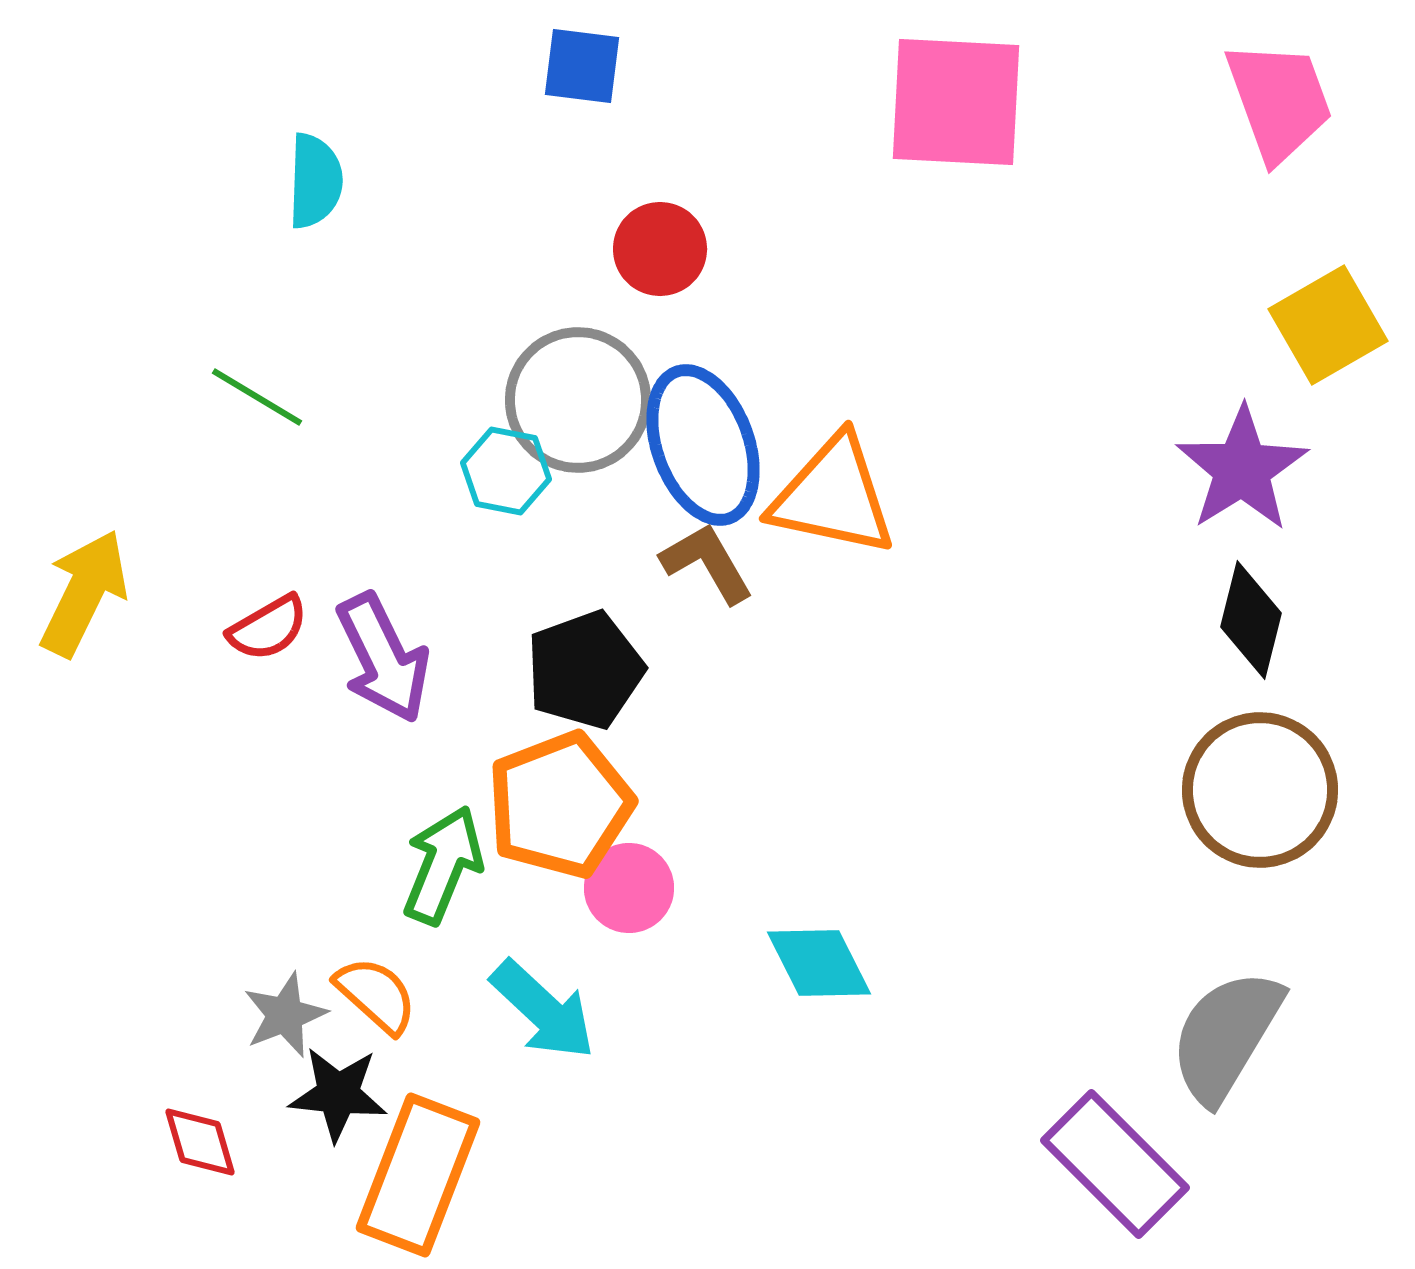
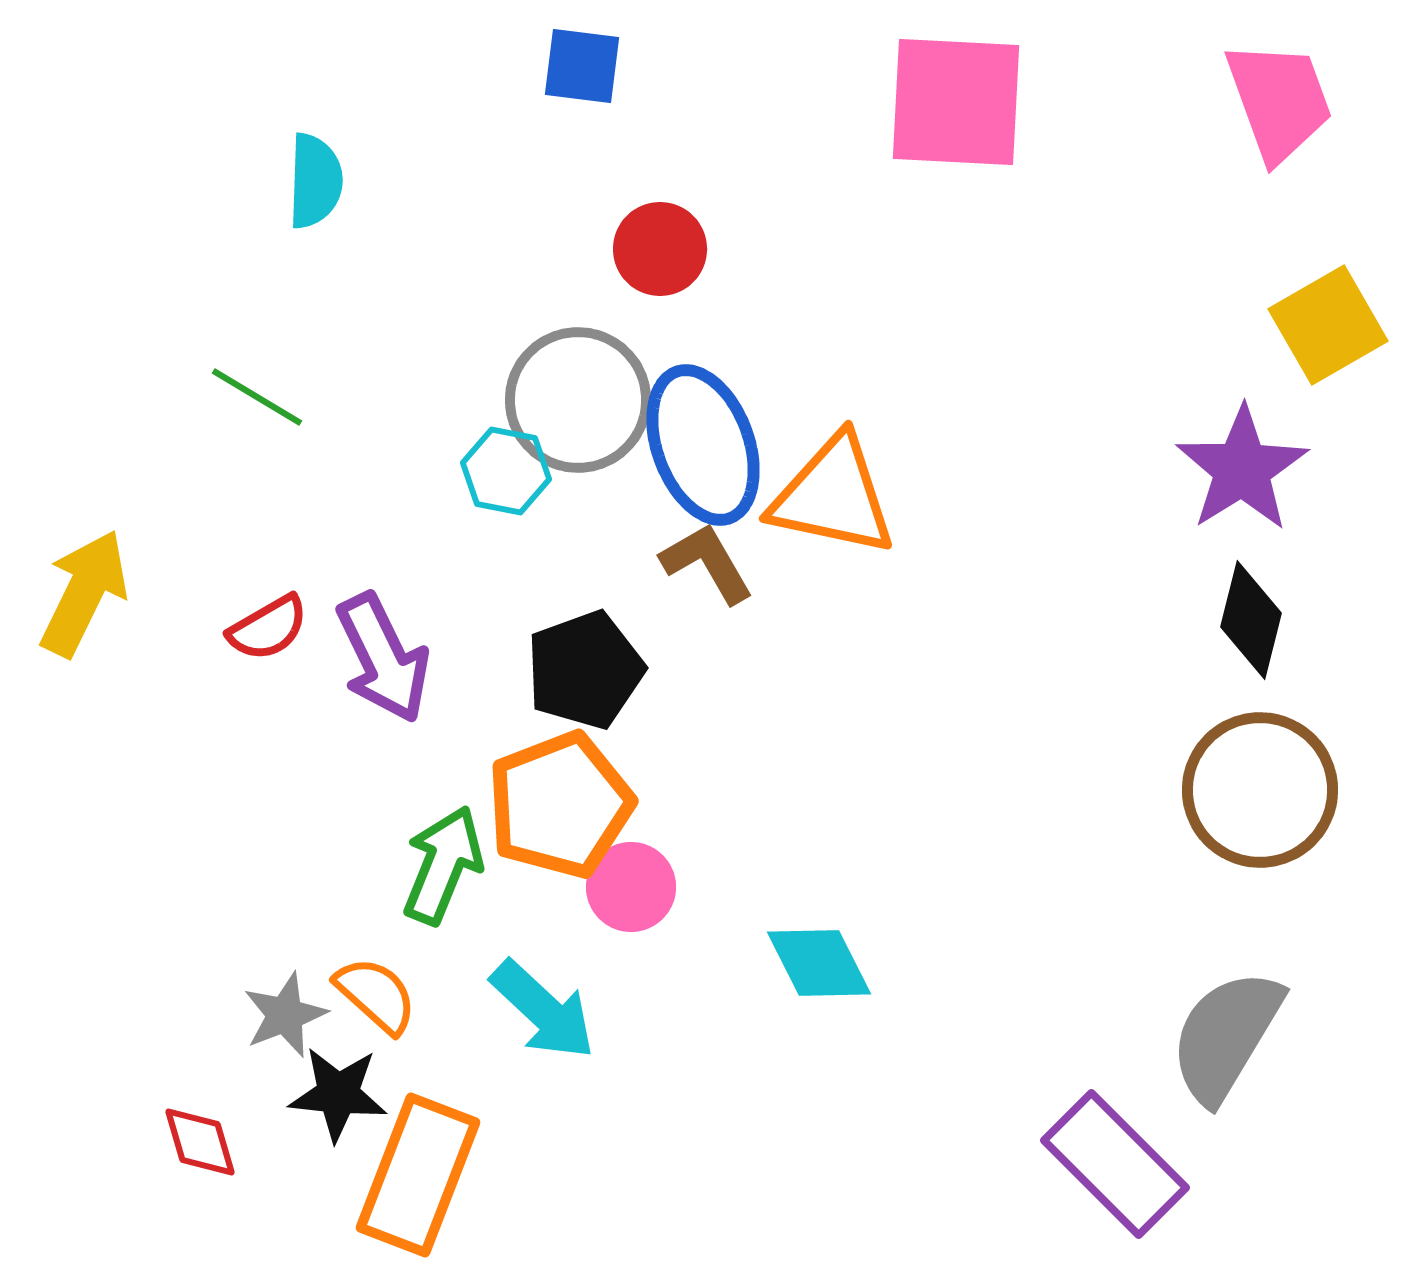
pink circle: moved 2 px right, 1 px up
